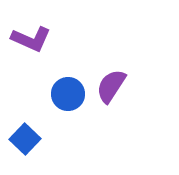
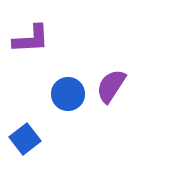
purple L-shape: rotated 27 degrees counterclockwise
blue square: rotated 8 degrees clockwise
